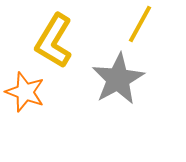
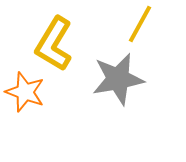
yellow L-shape: moved 3 px down
gray star: rotated 18 degrees clockwise
